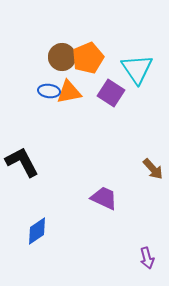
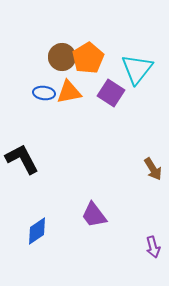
orange pentagon: rotated 8 degrees counterclockwise
cyan triangle: rotated 12 degrees clockwise
blue ellipse: moved 5 px left, 2 px down
black L-shape: moved 3 px up
brown arrow: rotated 10 degrees clockwise
purple trapezoid: moved 10 px left, 17 px down; rotated 152 degrees counterclockwise
purple arrow: moved 6 px right, 11 px up
